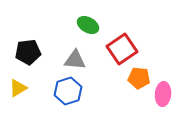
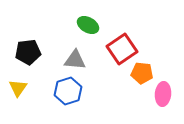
orange pentagon: moved 3 px right, 5 px up
yellow triangle: rotated 24 degrees counterclockwise
